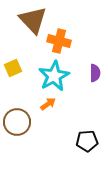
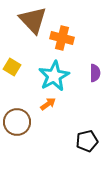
orange cross: moved 3 px right, 3 px up
yellow square: moved 1 px left, 1 px up; rotated 36 degrees counterclockwise
black pentagon: rotated 10 degrees counterclockwise
